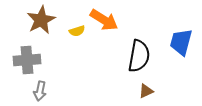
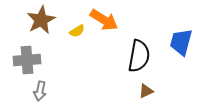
yellow semicircle: rotated 14 degrees counterclockwise
